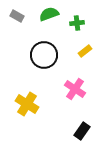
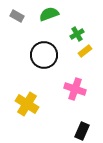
green cross: moved 11 px down; rotated 24 degrees counterclockwise
pink cross: rotated 15 degrees counterclockwise
black rectangle: rotated 12 degrees counterclockwise
